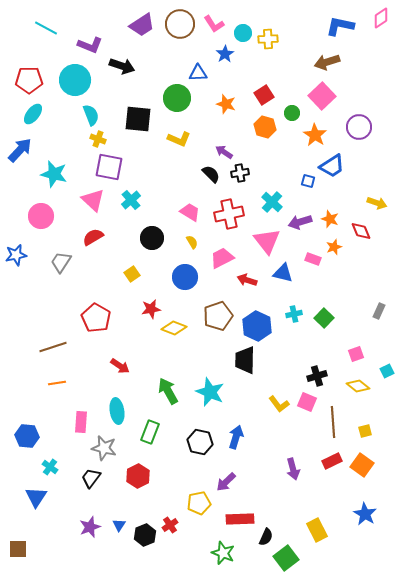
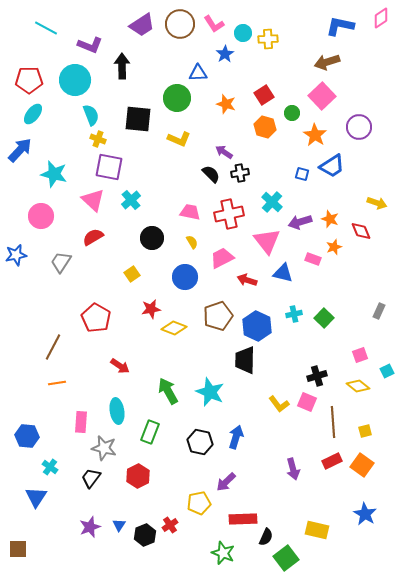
black arrow at (122, 66): rotated 110 degrees counterclockwise
blue square at (308, 181): moved 6 px left, 7 px up
pink trapezoid at (190, 212): rotated 20 degrees counterclockwise
brown line at (53, 347): rotated 44 degrees counterclockwise
pink square at (356, 354): moved 4 px right, 1 px down
red rectangle at (240, 519): moved 3 px right
yellow rectangle at (317, 530): rotated 50 degrees counterclockwise
